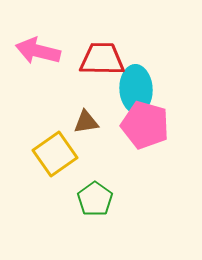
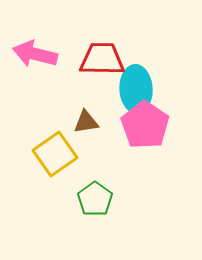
pink arrow: moved 3 px left, 3 px down
pink pentagon: rotated 18 degrees clockwise
